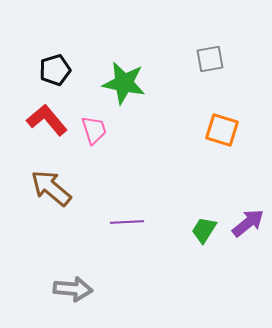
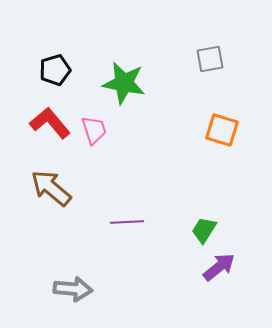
red L-shape: moved 3 px right, 3 px down
purple arrow: moved 29 px left, 44 px down
